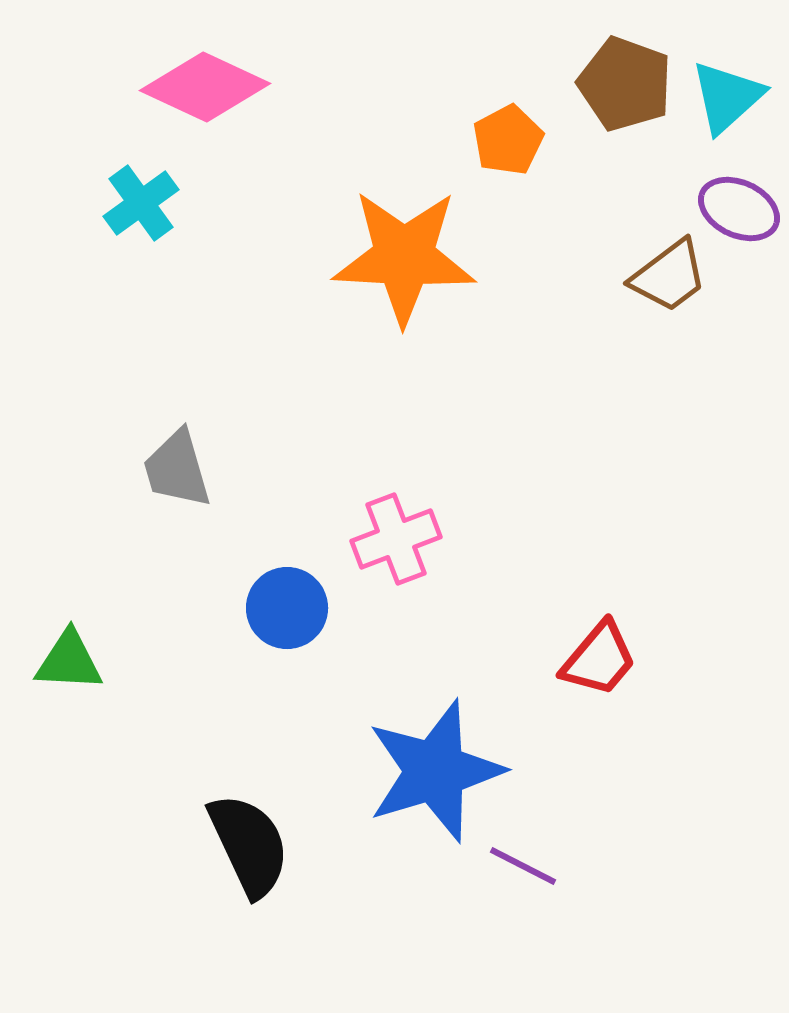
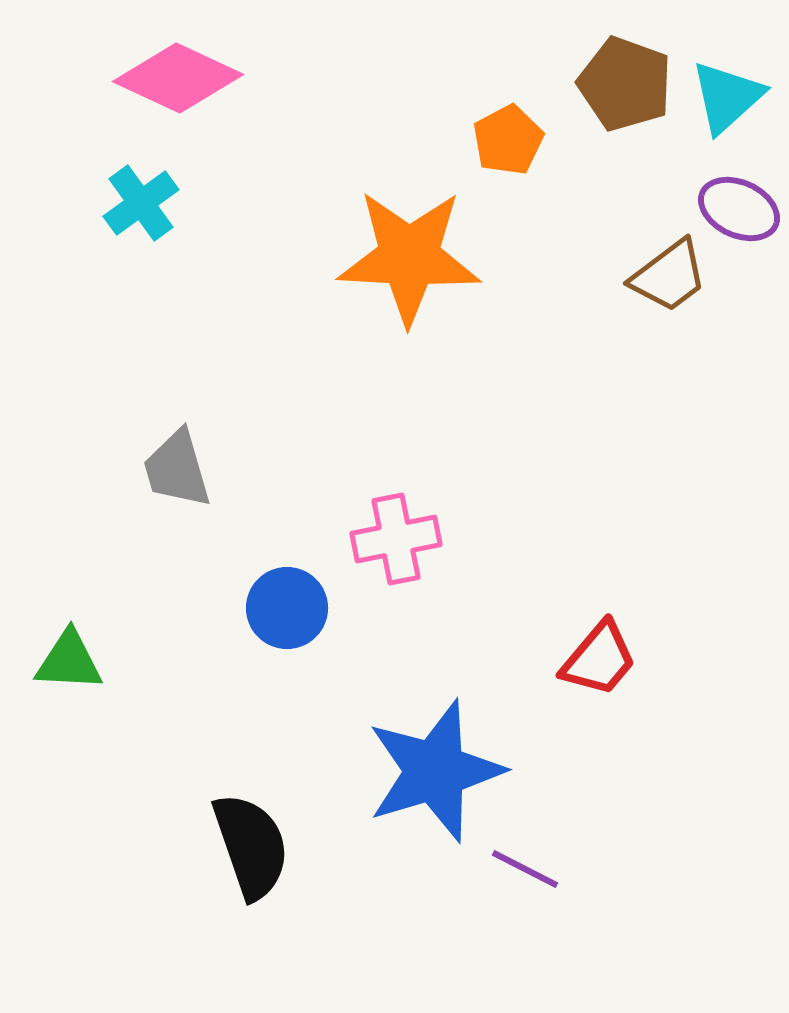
pink diamond: moved 27 px left, 9 px up
orange star: moved 5 px right
pink cross: rotated 10 degrees clockwise
black semicircle: moved 2 px right, 1 px down; rotated 6 degrees clockwise
purple line: moved 2 px right, 3 px down
